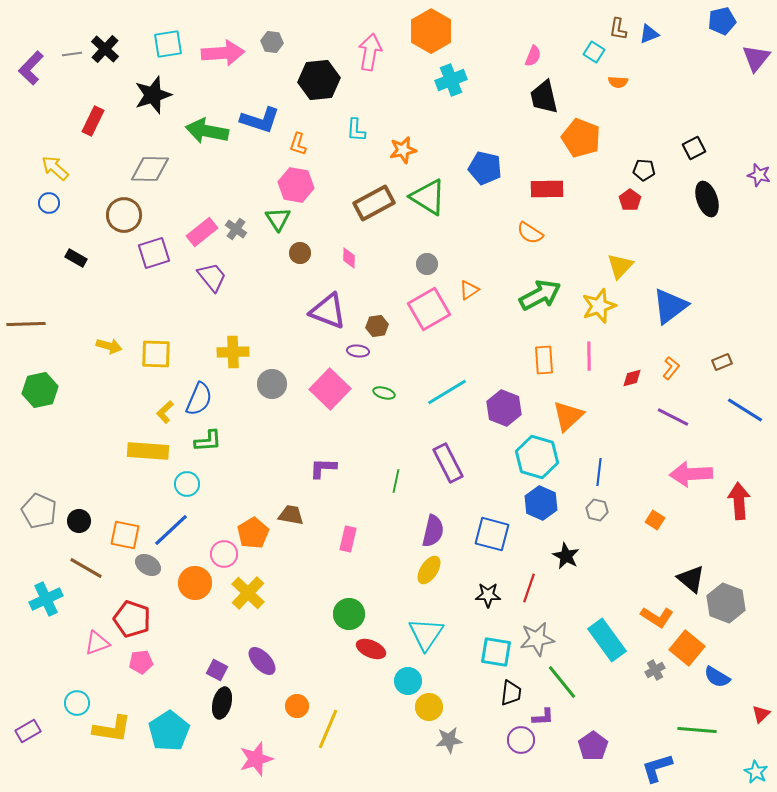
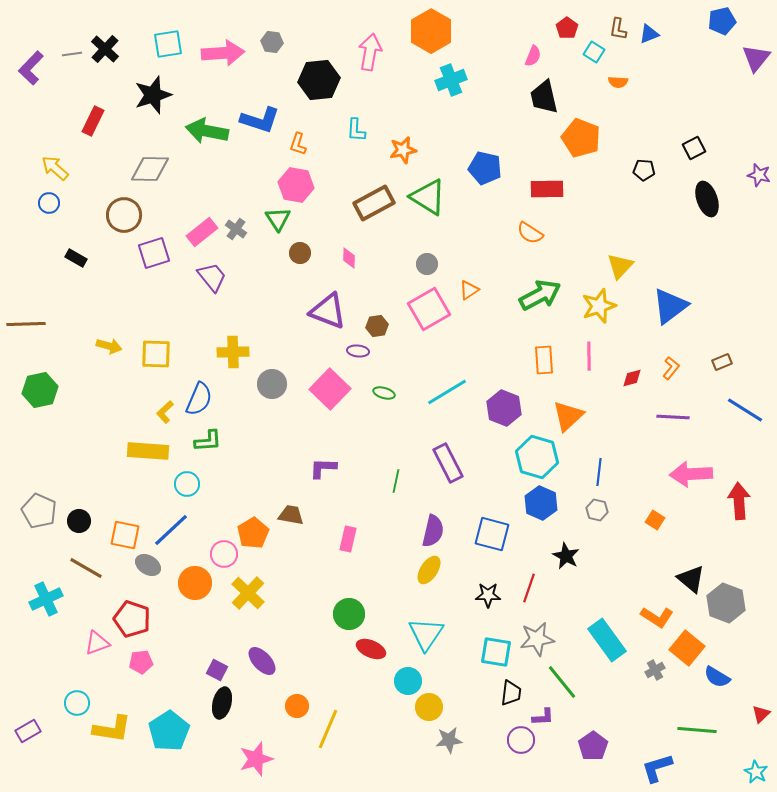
red pentagon at (630, 200): moved 63 px left, 172 px up
purple line at (673, 417): rotated 24 degrees counterclockwise
